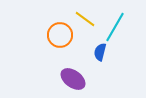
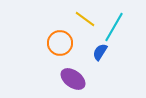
cyan line: moved 1 px left
orange circle: moved 8 px down
blue semicircle: rotated 18 degrees clockwise
